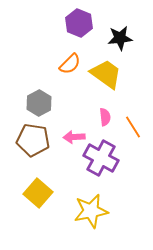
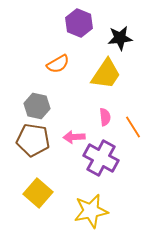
orange semicircle: moved 12 px left; rotated 15 degrees clockwise
yellow trapezoid: rotated 88 degrees clockwise
gray hexagon: moved 2 px left, 3 px down; rotated 20 degrees counterclockwise
